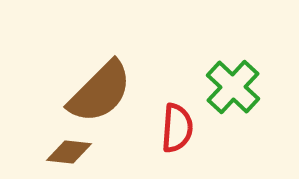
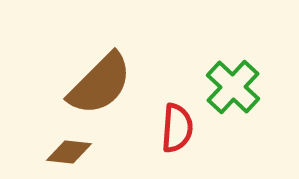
brown semicircle: moved 8 px up
